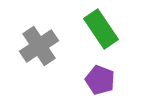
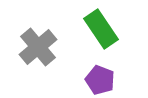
gray cross: moved 1 px left, 1 px down; rotated 6 degrees counterclockwise
